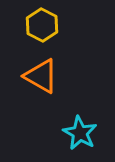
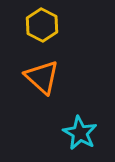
orange triangle: moved 1 px right, 1 px down; rotated 12 degrees clockwise
